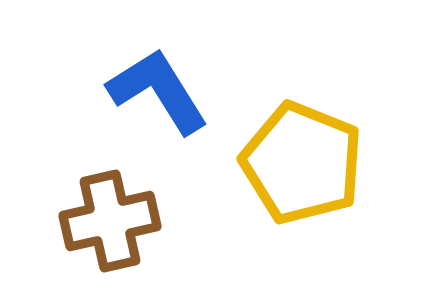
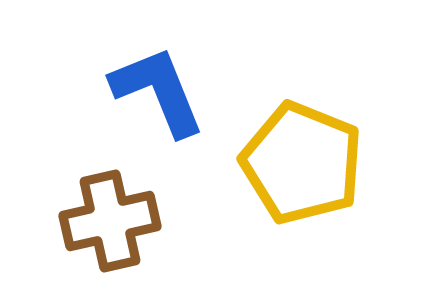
blue L-shape: rotated 10 degrees clockwise
